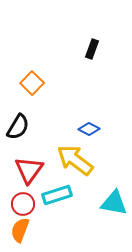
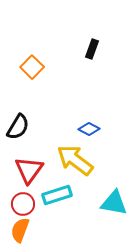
orange square: moved 16 px up
